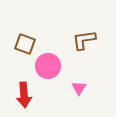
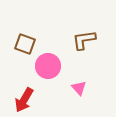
pink triangle: rotated 14 degrees counterclockwise
red arrow: moved 5 px down; rotated 35 degrees clockwise
